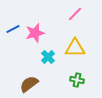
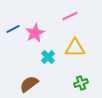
pink line: moved 5 px left, 2 px down; rotated 21 degrees clockwise
pink star: rotated 12 degrees counterclockwise
green cross: moved 4 px right, 3 px down; rotated 32 degrees counterclockwise
